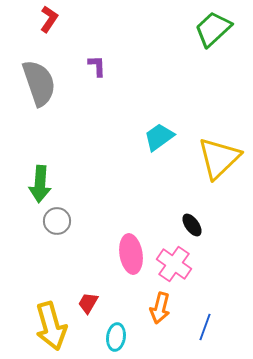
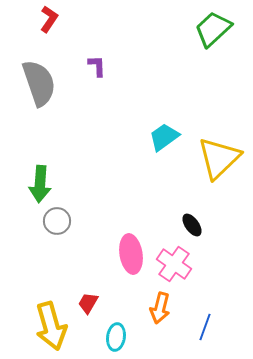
cyan trapezoid: moved 5 px right
